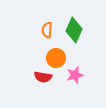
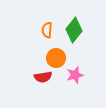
green diamond: rotated 15 degrees clockwise
red semicircle: rotated 18 degrees counterclockwise
